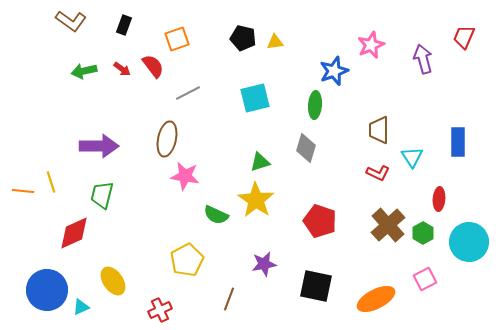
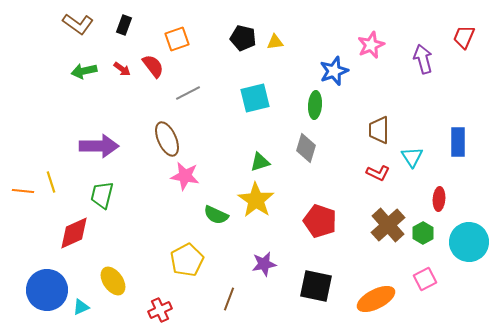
brown L-shape at (71, 21): moved 7 px right, 3 px down
brown ellipse at (167, 139): rotated 36 degrees counterclockwise
